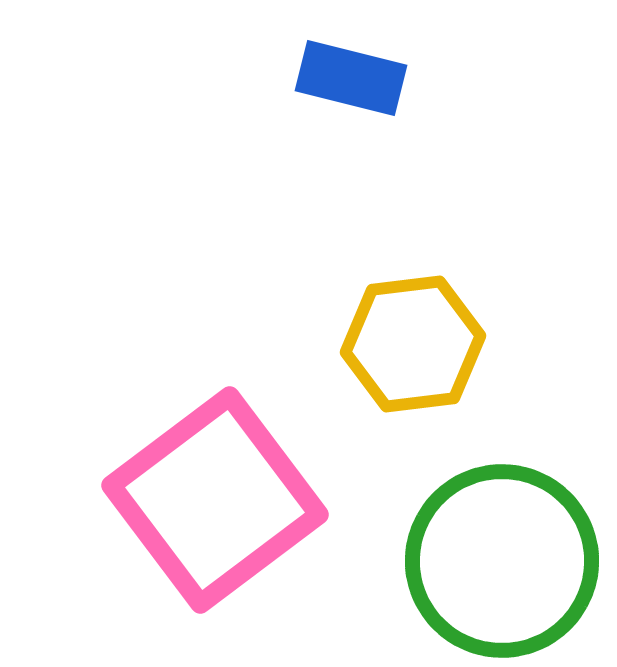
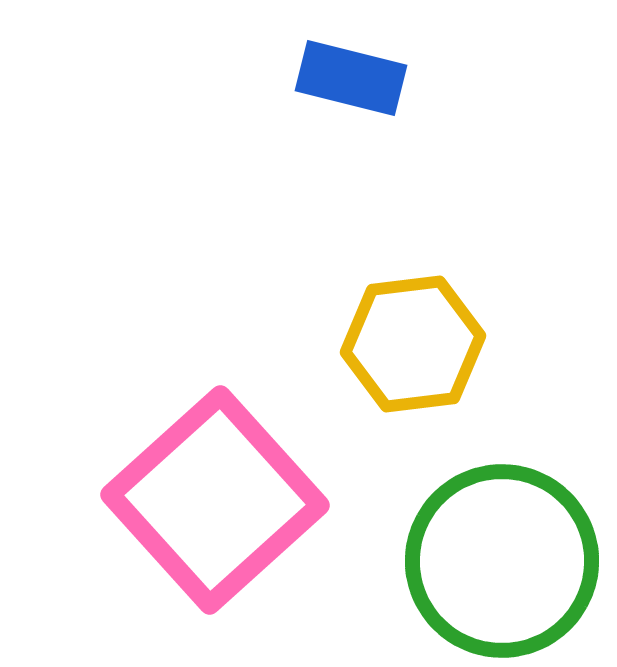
pink square: rotated 5 degrees counterclockwise
